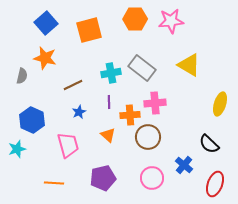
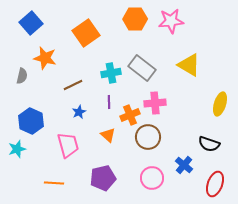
blue square: moved 15 px left
orange square: moved 3 px left, 3 px down; rotated 20 degrees counterclockwise
orange cross: rotated 18 degrees counterclockwise
blue hexagon: moved 1 px left, 1 px down
black semicircle: rotated 25 degrees counterclockwise
